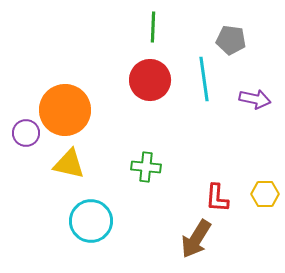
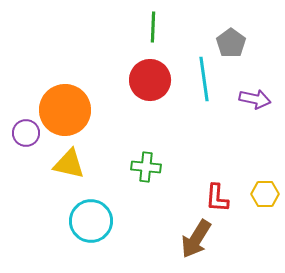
gray pentagon: moved 3 px down; rotated 28 degrees clockwise
